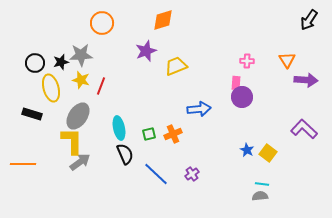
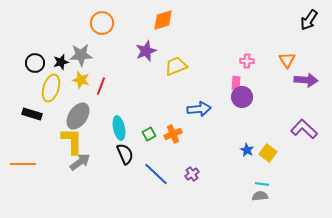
yellow ellipse: rotated 32 degrees clockwise
green square: rotated 16 degrees counterclockwise
